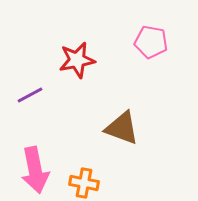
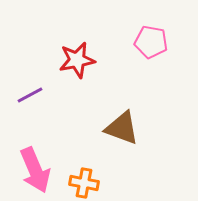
pink arrow: rotated 12 degrees counterclockwise
